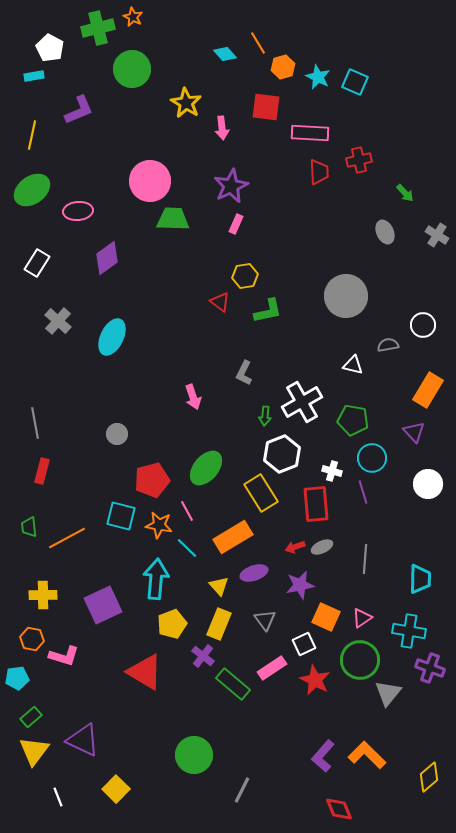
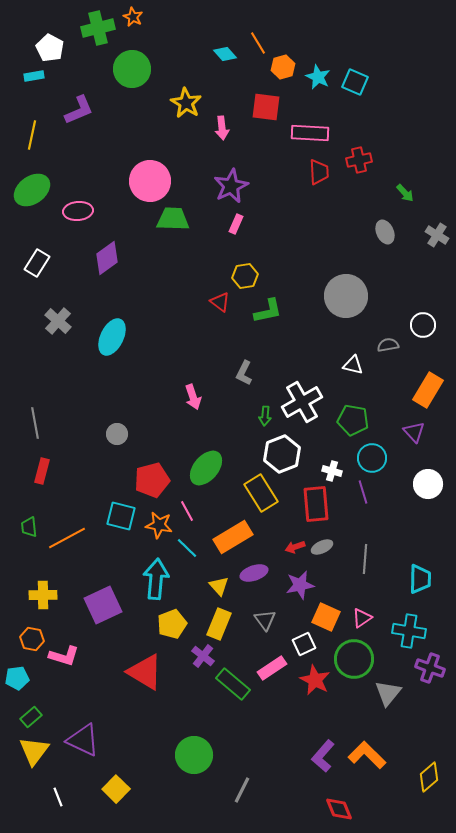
green circle at (360, 660): moved 6 px left, 1 px up
